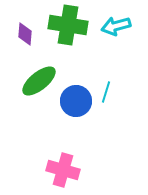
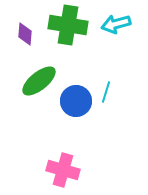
cyan arrow: moved 2 px up
